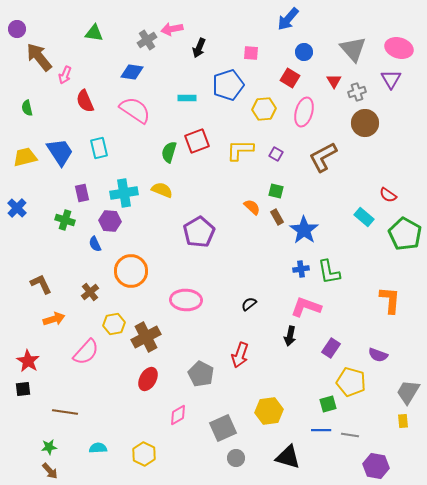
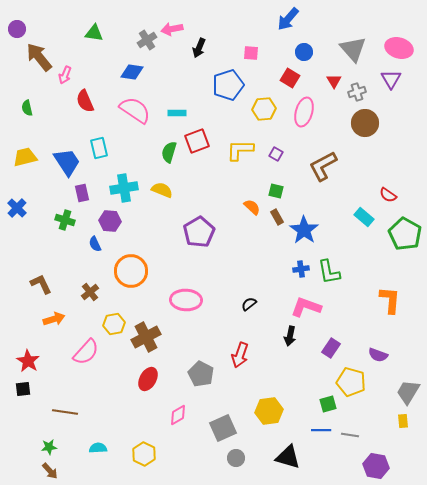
cyan rectangle at (187, 98): moved 10 px left, 15 px down
blue trapezoid at (60, 152): moved 7 px right, 10 px down
brown L-shape at (323, 157): moved 9 px down
cyan cross at (124, 193): moved 5 px up
